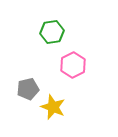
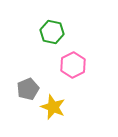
green hexagon: rotated 20 degrees clockwise
gray pentagon: rotated 10 degrees counterclockwise
